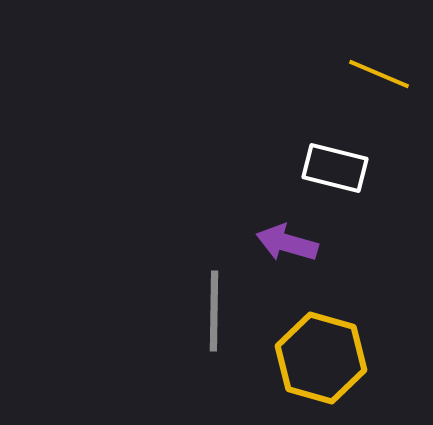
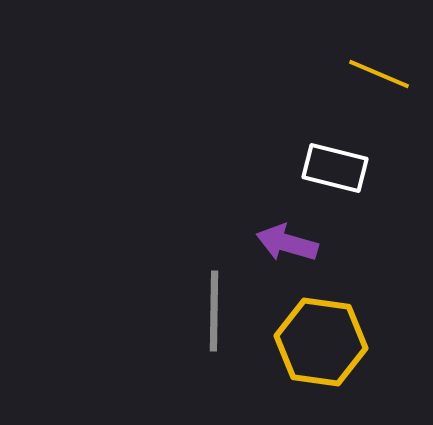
yellow hexagon: moved 16 px up; rotated 8 degrees counterclockwise
